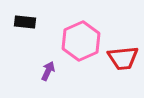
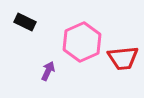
black rectangle: rotated 20 degrees clockwise
pink hexagon: moved 1 px right, 1 px down
